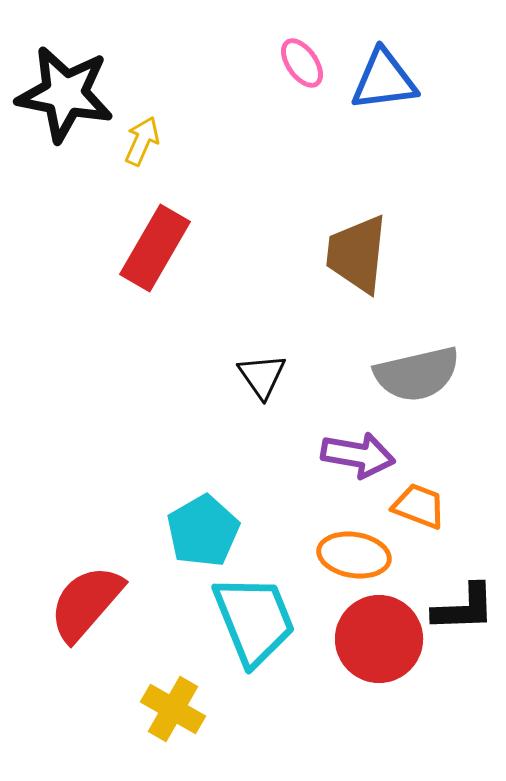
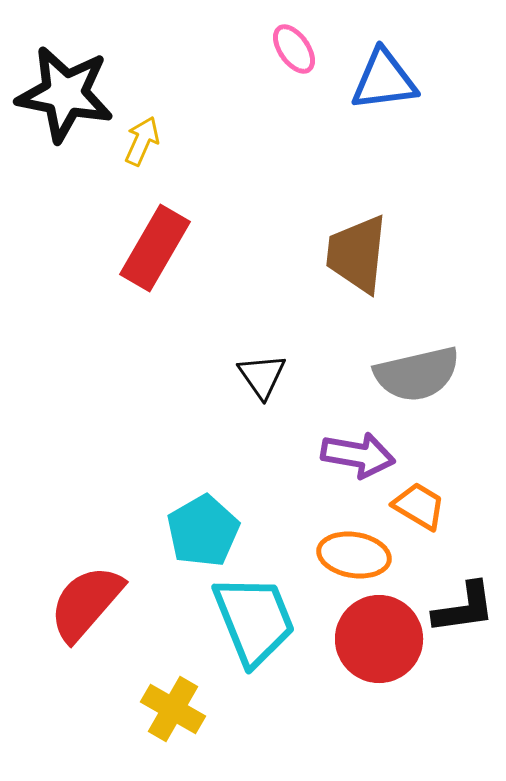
pink ellipse: moved 8 px left, 14 px up
orange trapezoid: rotated 10 degrees clockwise
black L-shape: rotated 6 degrees counterclockwise
